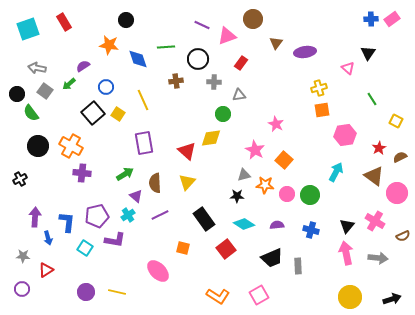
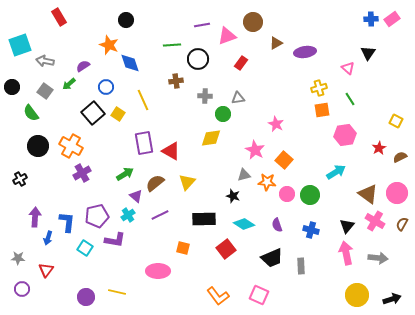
brown circle at (253, 19): moved 3 px down
red rectangle at (64, 22): moved 5 px left, 5 px up
purple line at (202, 25): rotated 35 degrees counterclockwise
cyan square at (28, 29): moved 8 px left, 16 px down
brown triangle at (276, 43): rotated 24 degrees clockwise
orange star at (109, 45): rotated 12 degrees clockwise
green line at (166, 47): moved 6 px right, 2 px up
blue diamond at (138, 59): moved 8 px left, 4 px down
gray arrow at (37, 68): moved 8 px right, 7 px up
gray cross at (214, 82): moved 9 px left, 14 px down
black circle at (17, 94): moved 5 px left, 7 px up
gray triangle at (239, 95): moved 1 px left, 3 px down
green line at (372, 99): moved 22 px left
red triangle at (187, 151): moved 16 px left; rotated 12 degrees counterclockwise
cyan arrow at (336, 172): rotated 30 degrees clockwise
purple cross at (82, 173): rotated 36 degrees counterclockwise
brown triangle at (374, 176): moved 6 px left, 18 px down
brown semicircle at (155, 183): rotated 54 degrees clockwise
orange star at (265, 185): moved 2 px right, 3 px up
black star at (237, 196): moved 4 px left; rotated 16 degrees clockwise
black rectangle at (204, 219): rotated 55 degrees counterclockwise
purple semicircle at (277, 225): rotated 104 degrees counterclockwise
brown semicircle at (403, 236): moved 1 px left, 12 px up; rotated 144 degrees clockwise
blue arrow at (48, 238): rotated 32 degrees clockwise
gray star at (23, 256): moved 5 px left, 2 px down
gray rectangle at (298, 266): moved 3 px right
red triangle at (46, 270): rotated 21 degrees counterclockwise
pink ellipse at (158, 271): rotated 45 degrees counterclockwise
purple circle at (86, 292): moved 5 px down
pink square at (259, 295): rotated 36 degrees counterclockwise
orange L-shape at (218, 296): rotated 20 degrees clockwise
yellow circle at (350, 297): moved 7 px right, 2 px up
